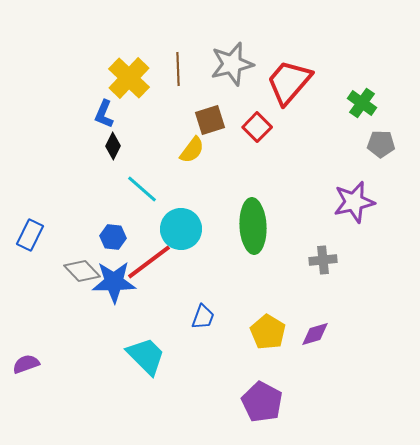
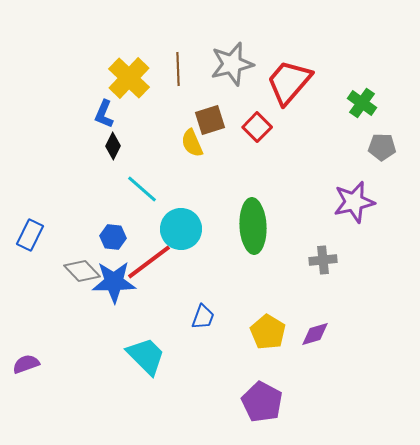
gray pentagon: moved 1 px right, 3 px down
yellow semicircle: moved 7 px up; rotated 120 degrees clockwise
